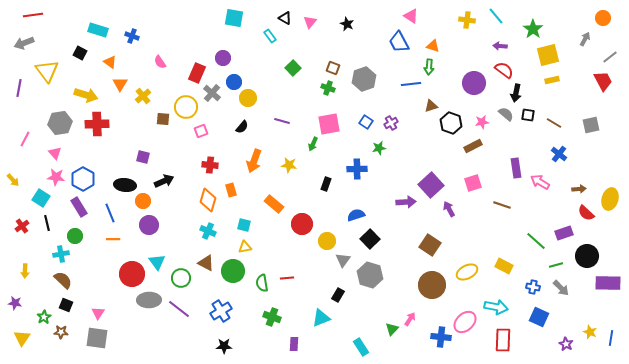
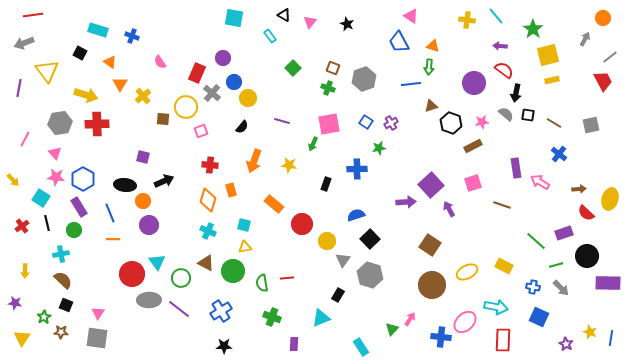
black triangle at (285, 18): moved 1 px left, 3 px up
green circle at (75, 236): moved 1 px left, 6 px up
